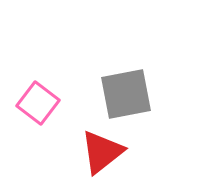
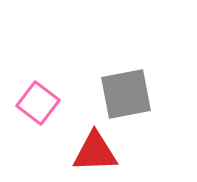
red triangle: moved 7 px left; rotated 36 degrees clockwise
